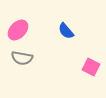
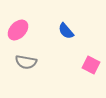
gray semicircle: moved 4 px right, 4 px down
pink square: moved 2 px up
